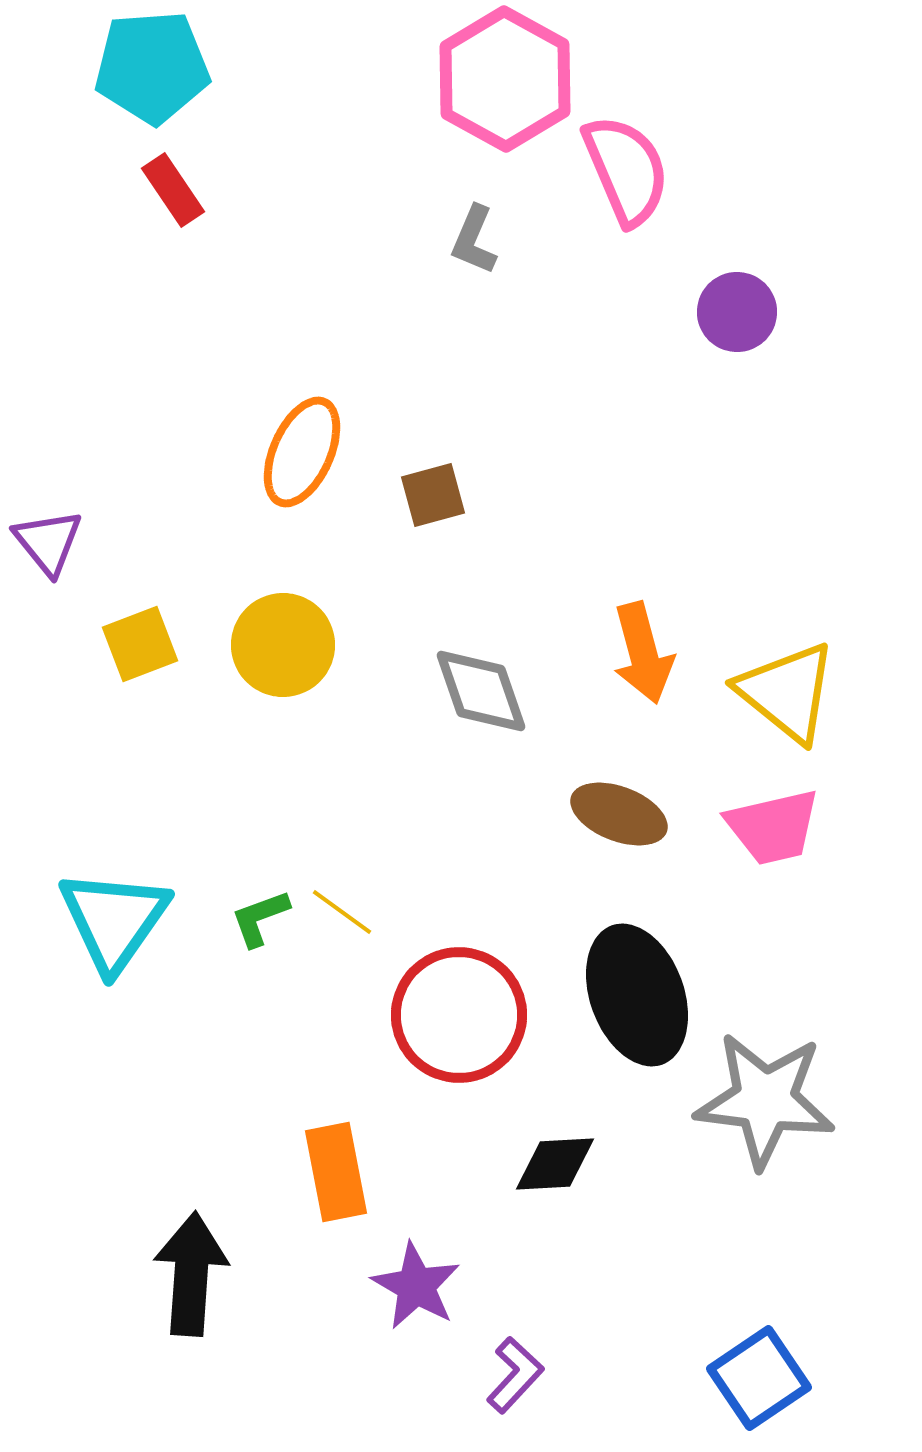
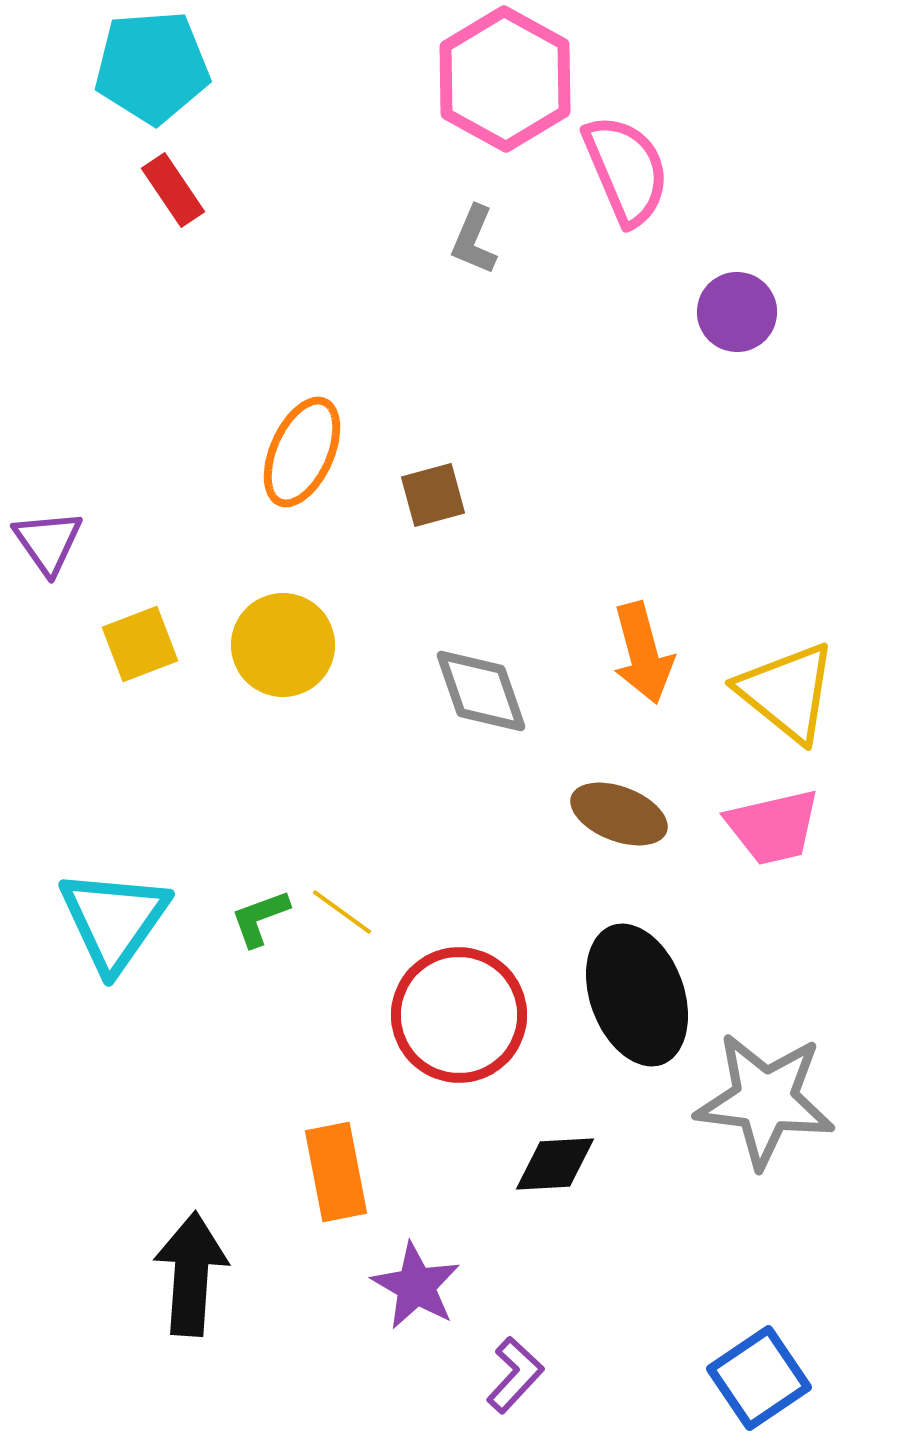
purple triangle: rotated 4 degrees clockwise
